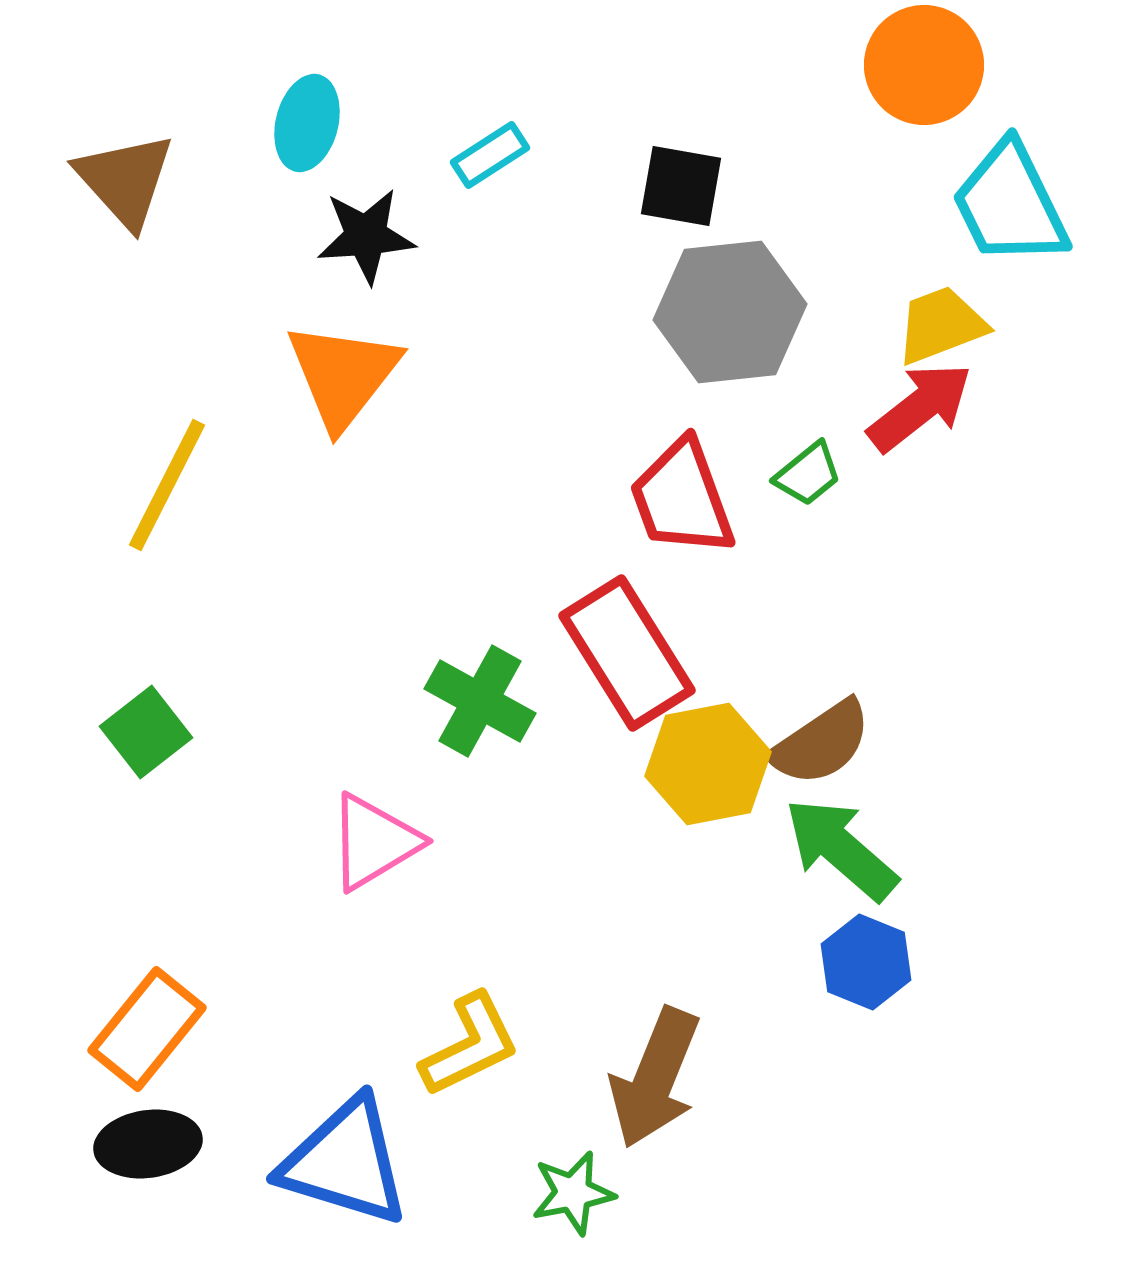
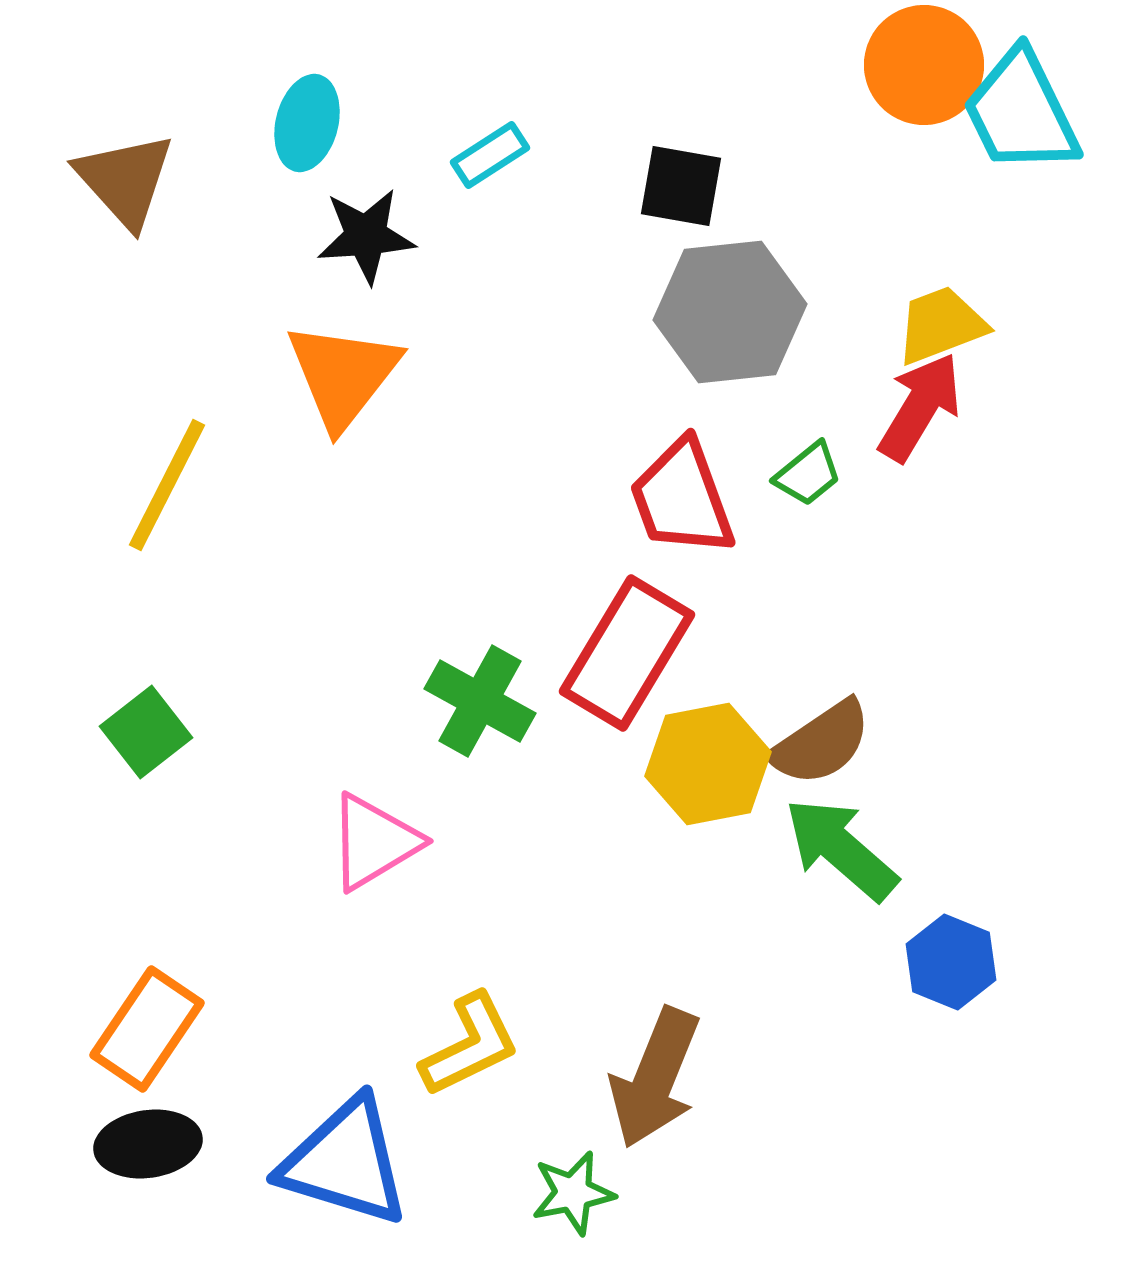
cyan trapezoid: moved 11 px right, 92 px up
red arrow: rotated 21 degrees counterclockwise
red rectangle: rotated 63 degrees clockwise
blue hexagon: moved 85 px right
orange rectangle: rotated 5 degrees counterclockwise
